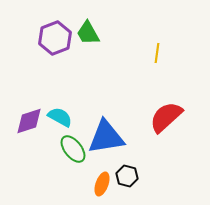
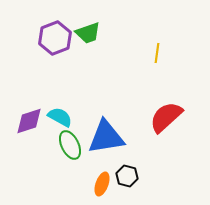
green trapezoid: rotated 80 degrees counterclockwise
green ellipse: moved 3 px left, 4 px up; rotated 12 degrees clockwise
